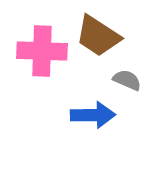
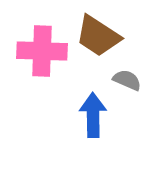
blue arrow: rotated 90 degrees counterclockwise
